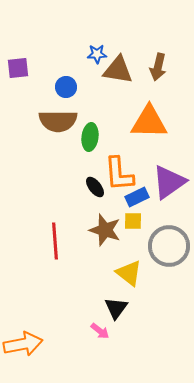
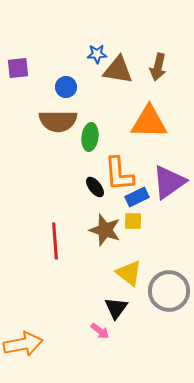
gray circle: moved 45 px down
